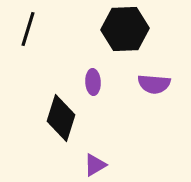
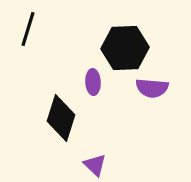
black hexagon: moved 19 px down
purple semicircle: moved 2 px left, 4 px down
purple triangle: rotated 45 degrees counterclockwise
